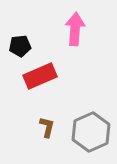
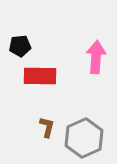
pink arrow: moved 21 px right, 28 px down
red rectangle: rotated 24 degrees clockwise
gray hexagon: moved 7 px left, 6 px down
